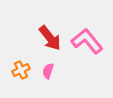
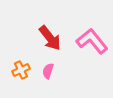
pink L-shape: moved 5 px right
